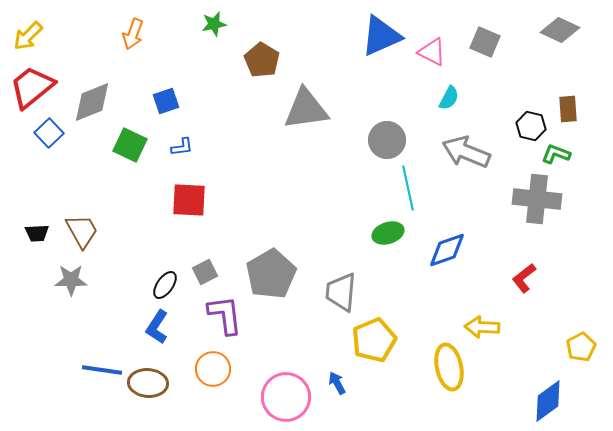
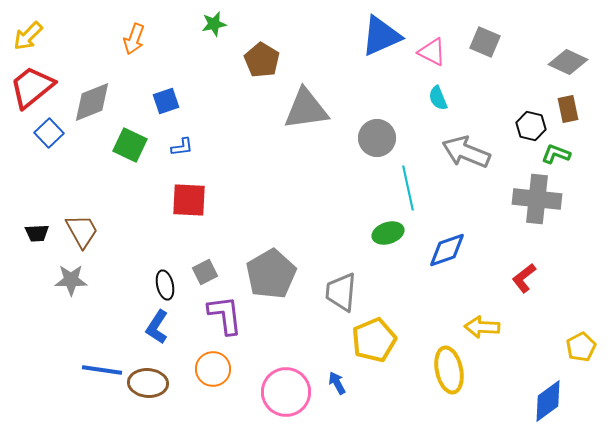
gray diamond at (560, 30): moved 8 px right, 32 px down
orange arrow at (133, 34): moved 1 px right, 5 px down
cyan semicircle at (449, 98): moved 11 px left; rotated 130 degrees clockwise
brown rectangle at (568, 109): rotated 8 degrees counterclockwise
gray circle at (387, 140): moved 10 px left, 2 px up
black ellipse at (165, 285): rotated 48 degrees counterclockwise
yellow ellipse at (449, 367): moved 3 px down
pink circle at (286, 397): moved 5 px up
